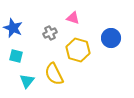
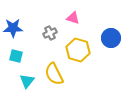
blue star: rotated 24 degrees counterclockwise
